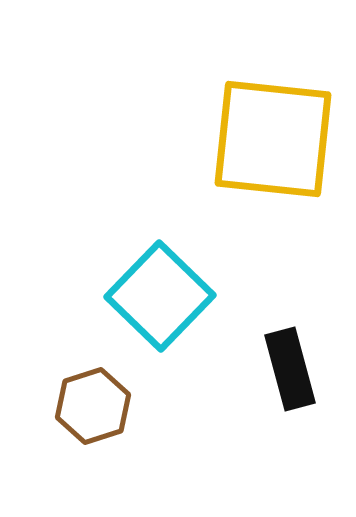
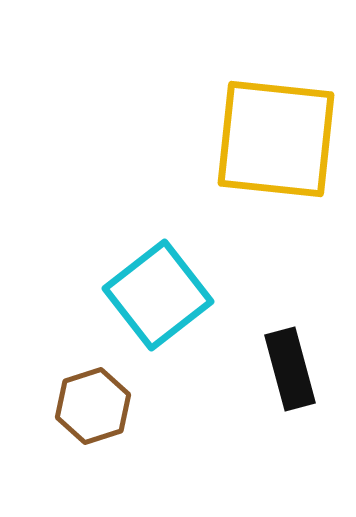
yellow square: moved 3 px right
cyan square: moved 2 px left, 1 px up; rotated 8 degrees clockwise
